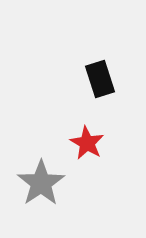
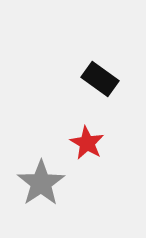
black rectangle: rotated 36 degrees counterclockwise
